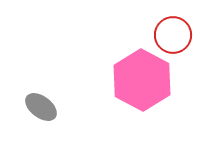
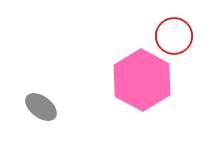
red circle: moved 1 px right, 1 px down
